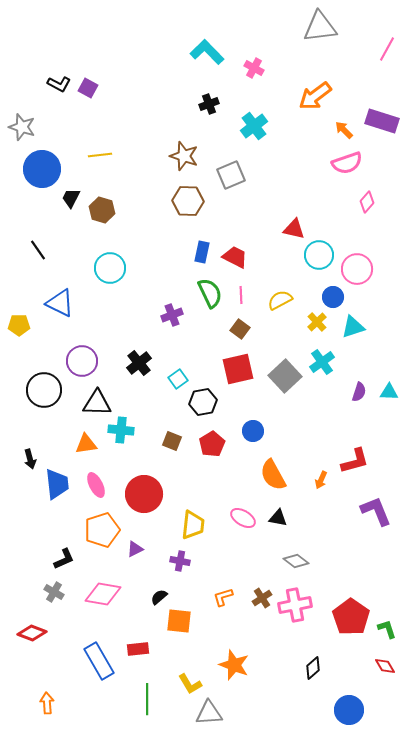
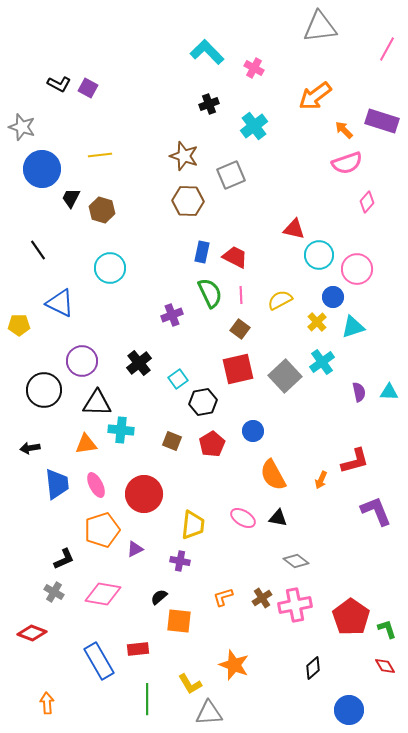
purple semicircle at (359, 392): rotated 30 degrees counterclockwise
black arrow at (30, 459): moved 11 px up; rotated 96 degrees clockwise
